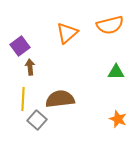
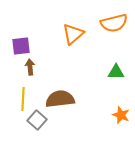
orange semicircle: moved 4 px right, 2 px up
orange triangle: moved 6 px right, 1 px down
purple square: moved 1 px right; rotated 30 degrees clockwise
orange star: moved 3 px right, 4 px up
